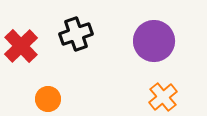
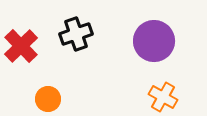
orange cross: rotated 20 degrees counterclockwise
